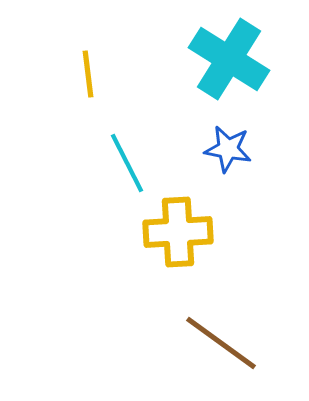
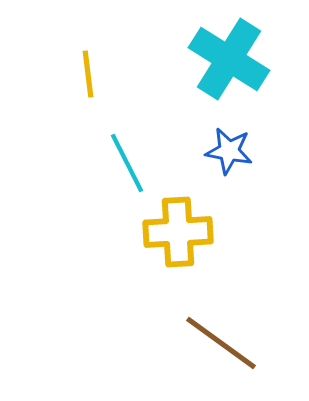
blue star: moved 1 px right, 2 px down
